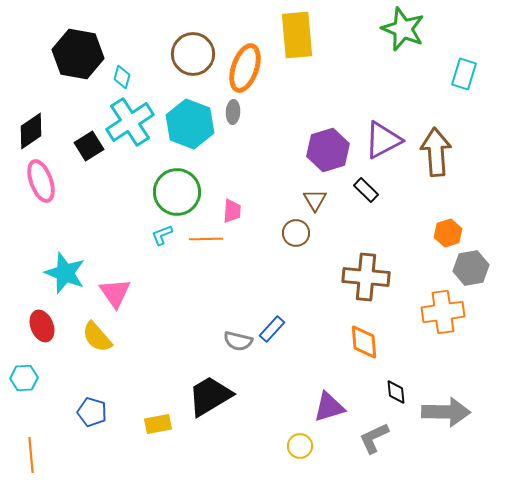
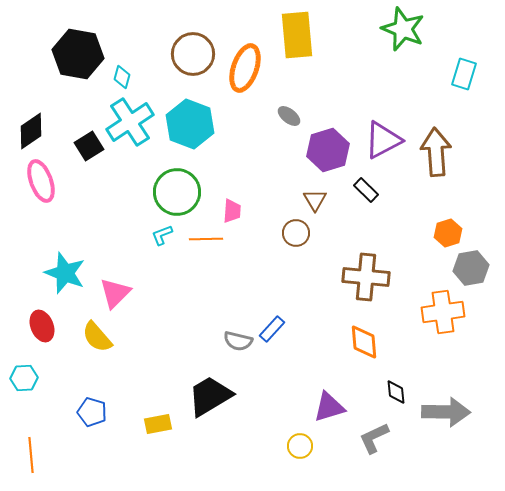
gray ellipse at (233, 112): moved 56 px right, 4 px down; rotated 55 degrees counterclockwise
pink triangle at (115, 293): rotated 20 degrees clockwise
